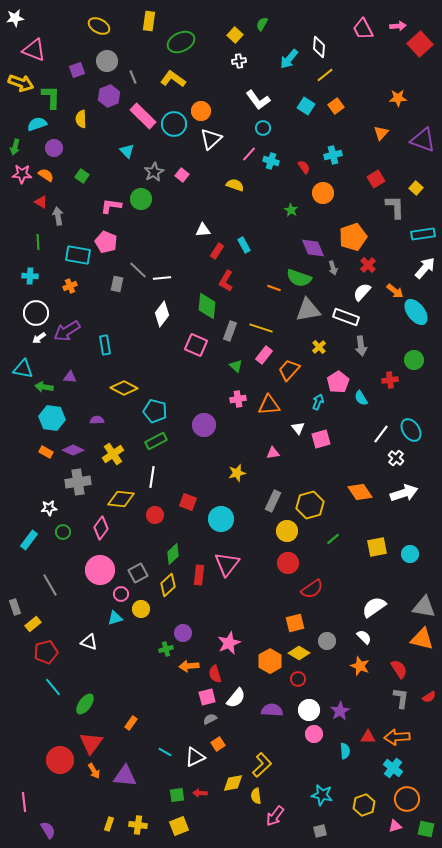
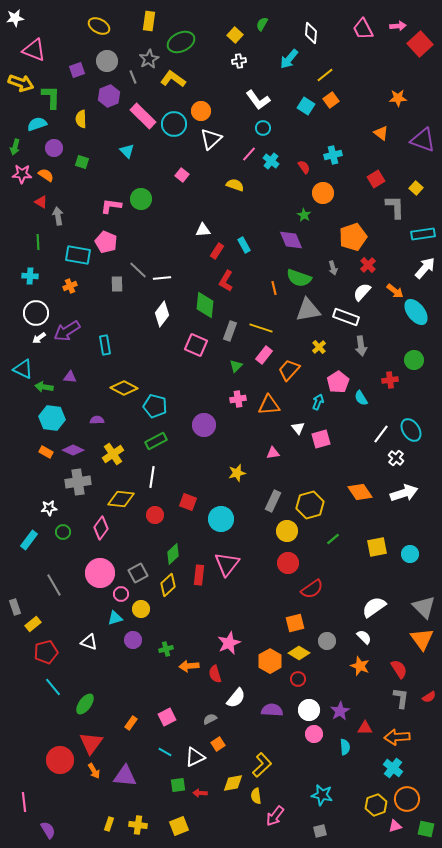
white diamond at (319, 47): moved 8 px left, 14 px up
orange square at (336, 106): moved 5 px left, 6 px up
orange triangle at (381, 133): rotated 35 degrees counterclockwise
cyan cross at (271, 161): rotated 21 degrees clockwise
gray star at (154, 172): moved 5 px left, 113 px up
green square at (82, 176): moved 14 px up; rotated 16 degrees counterclockwise
green star at (291, 210): moved 13 px right, 5 px down
purple diamond at (313, 248): moved 22 px left, 8 px up
gray rectangle at (117, 284): rotated 14 degrees counterclockwise
orange line at (274, 288): rotated 56 degrees clockwise
green diamond at (207, 306): moved 2 px left, 1 px up
green triangle at (236, 366): rotated 32 degrees clockwise
cyan triangle at (23, 369): rotated 15 degrees clockwise
cyan pentagon at (155, 411): moved 5 px up
pink circle at (100, 570): moved 3 px down
gray line at (50, 585): moved 4 px right
gray triangle at (424, 607): rotated 35 degrees clockwise
purple circle at (183, 633): moved 50 px left, 7 px down
orange triangle at (422, 639): rotated 40 degrees clockwise
pink square at (207, 697): moved 40 px left, 20 px down; rotated 12 degrees counterclockwise
red triangle at (368, 737): moved 3 px left, 9 px up
cyan semicircle at (345, 751): moved 4 px up
green square at (177, 795): moved 1 px right, 10 px up
yellow hexagon at (364, 805): moved 12 px right
